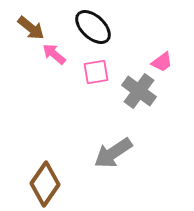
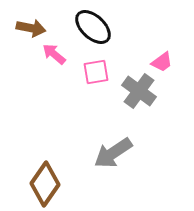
brown arrow: rotated 28 degrees counterclockwise
